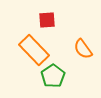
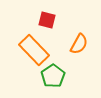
red square: rotated 18 degrees clockwise
orange semicircle: moved 4 px left, 5 px up; rotated 115 degrees counterclockwise
